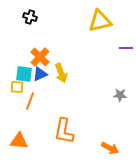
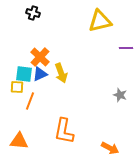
black cross: moved 3 px right, 4 px up
gray star: rotated 16 degrees clockwise
